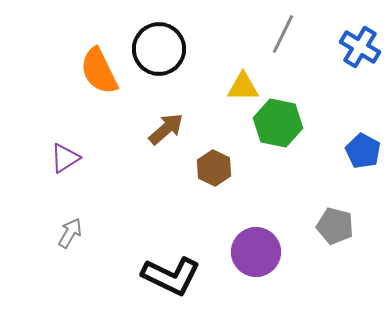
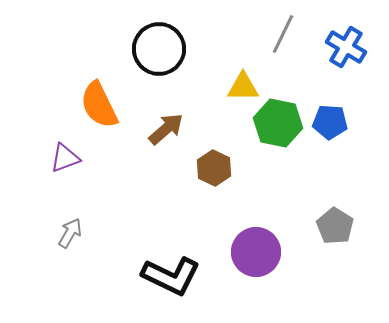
blue cross: moved 14 px left
orange semicircle: moved 34 px down
blue pentagon: moved 33 px left, 29 px up; rotated 24 degrees counterclockwise
purple triangle: rotated 12 degrees clockwise
gray pentagon: rotated 18 degrees clockwise
